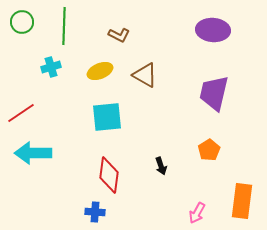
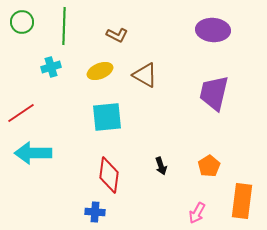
brown L-shape: moved 2 px left
orange pentagon: moved 16 px down
